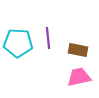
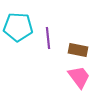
cyan pentagon: moved 16 px up
pink trapezoid: rotated 65 degrees clockwise
